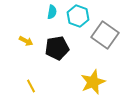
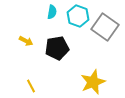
gray square: moved 8 px up
